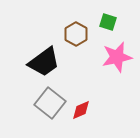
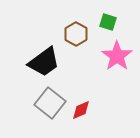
pink star: moved 1 px up; rotated 24 degrees counterclockwise
